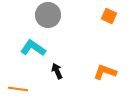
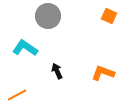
gray circle: moved 1 px down
cyan L-shape: moved 8 px left
orange L-shape: moved 2 px left, 1 px down
orange line: moved 1 px left, 6 px down; rotated 36 degrees counterclockwise
